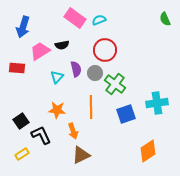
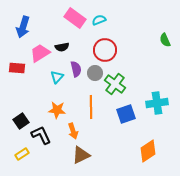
green semicircle: moved 21 px down
black semicircle: moved 2 px down
pink trapezoid: moved 2 px down
